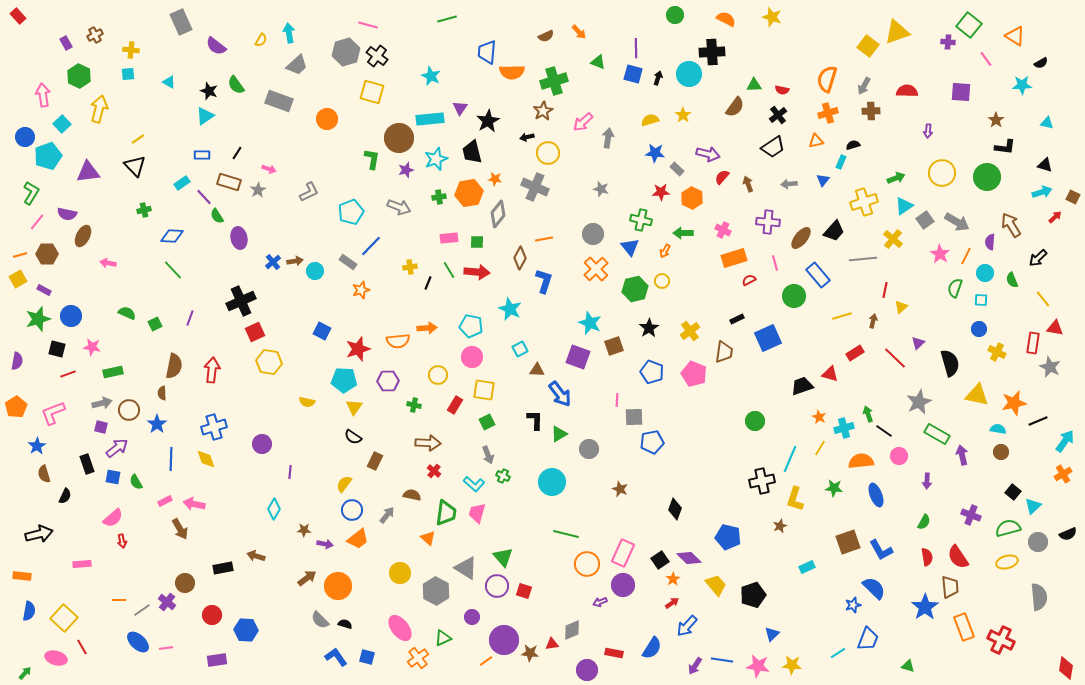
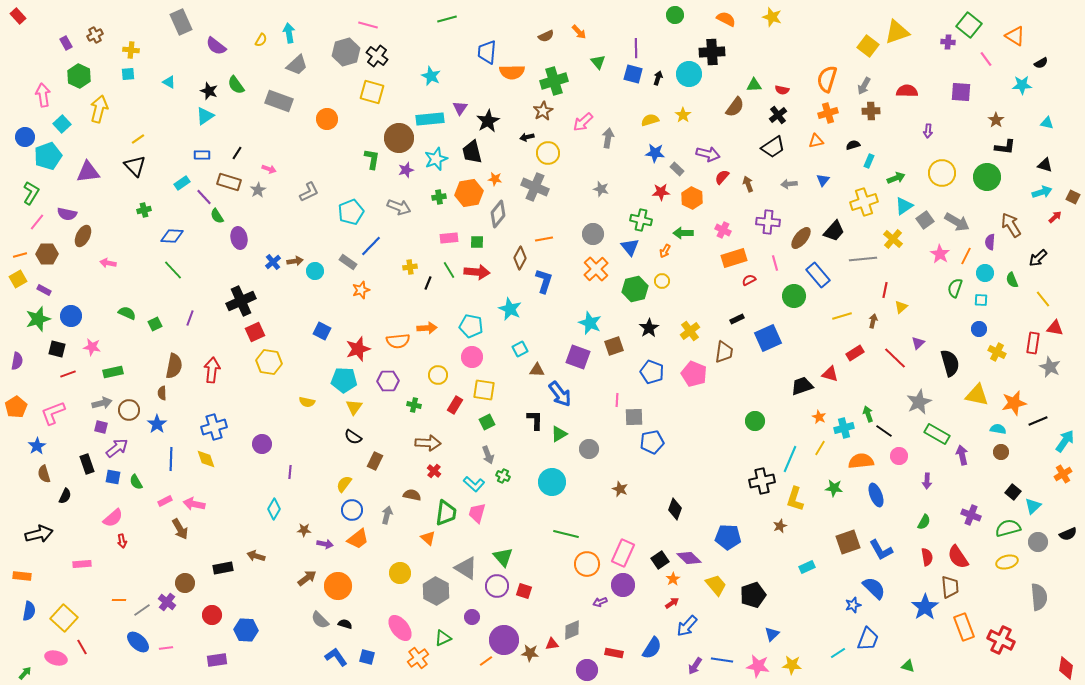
green triangle at (598, 62): rotated 28 degrees clockwise
cyan rectangle at (841, 162): moved 28 px right, 1 px up
gray arrow at (387, 515): rotated 24 degrees counterclockwise
blue pentagon at (728, 537): rotated 10 degrees counterclockwise
